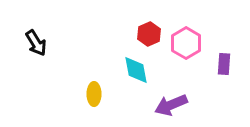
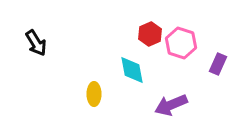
red hexagon: moved 1 px right
pink hexagon: moved 5 px left; rotated 12 degrees counterclockwise
purple rectangle: moved 6 px left; rotated 20 degrees clockwise
cyan diamond: moved 4 px left
